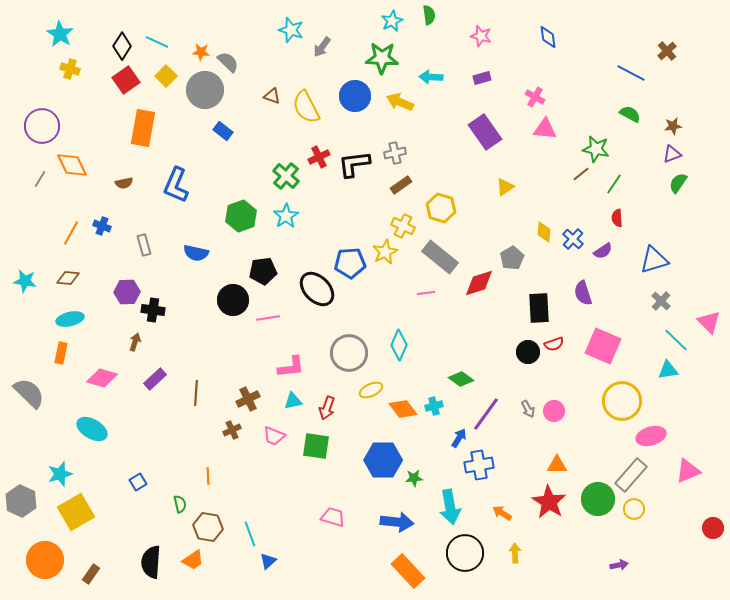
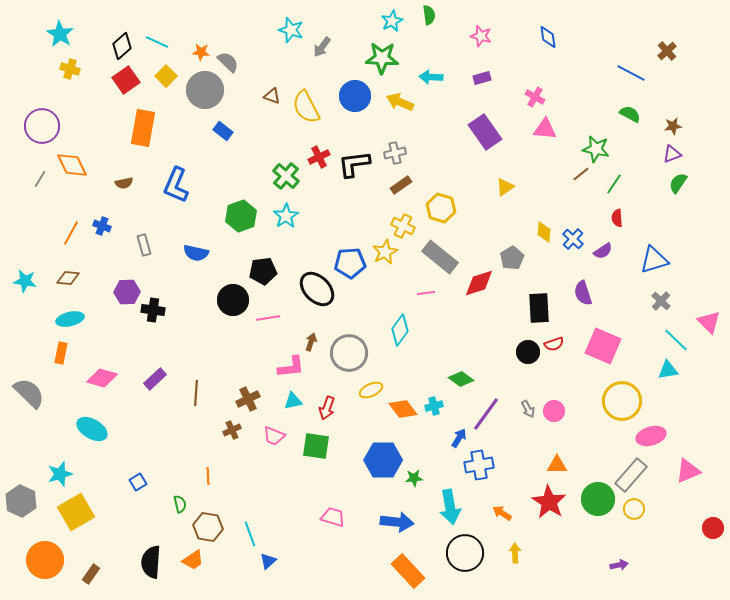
black diamond at (122, 46): rotated 16 degrees clockwise
brown arrow at (135, 342): moved 176 px right
cyan diamond at (399, 345): moved 1 px right, 15 px up; rotated 12 degrees clockwise
